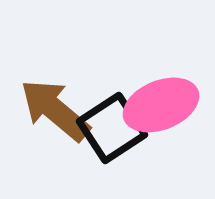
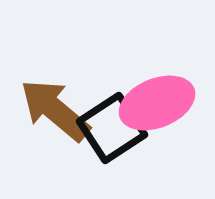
pink ellipse: moved 4 px left, 2 px up
